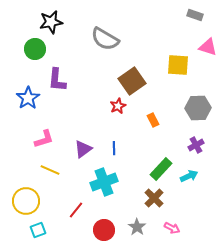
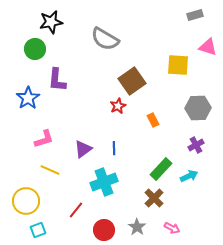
gray rectangle: rotated 35 degrees counterclockwise
